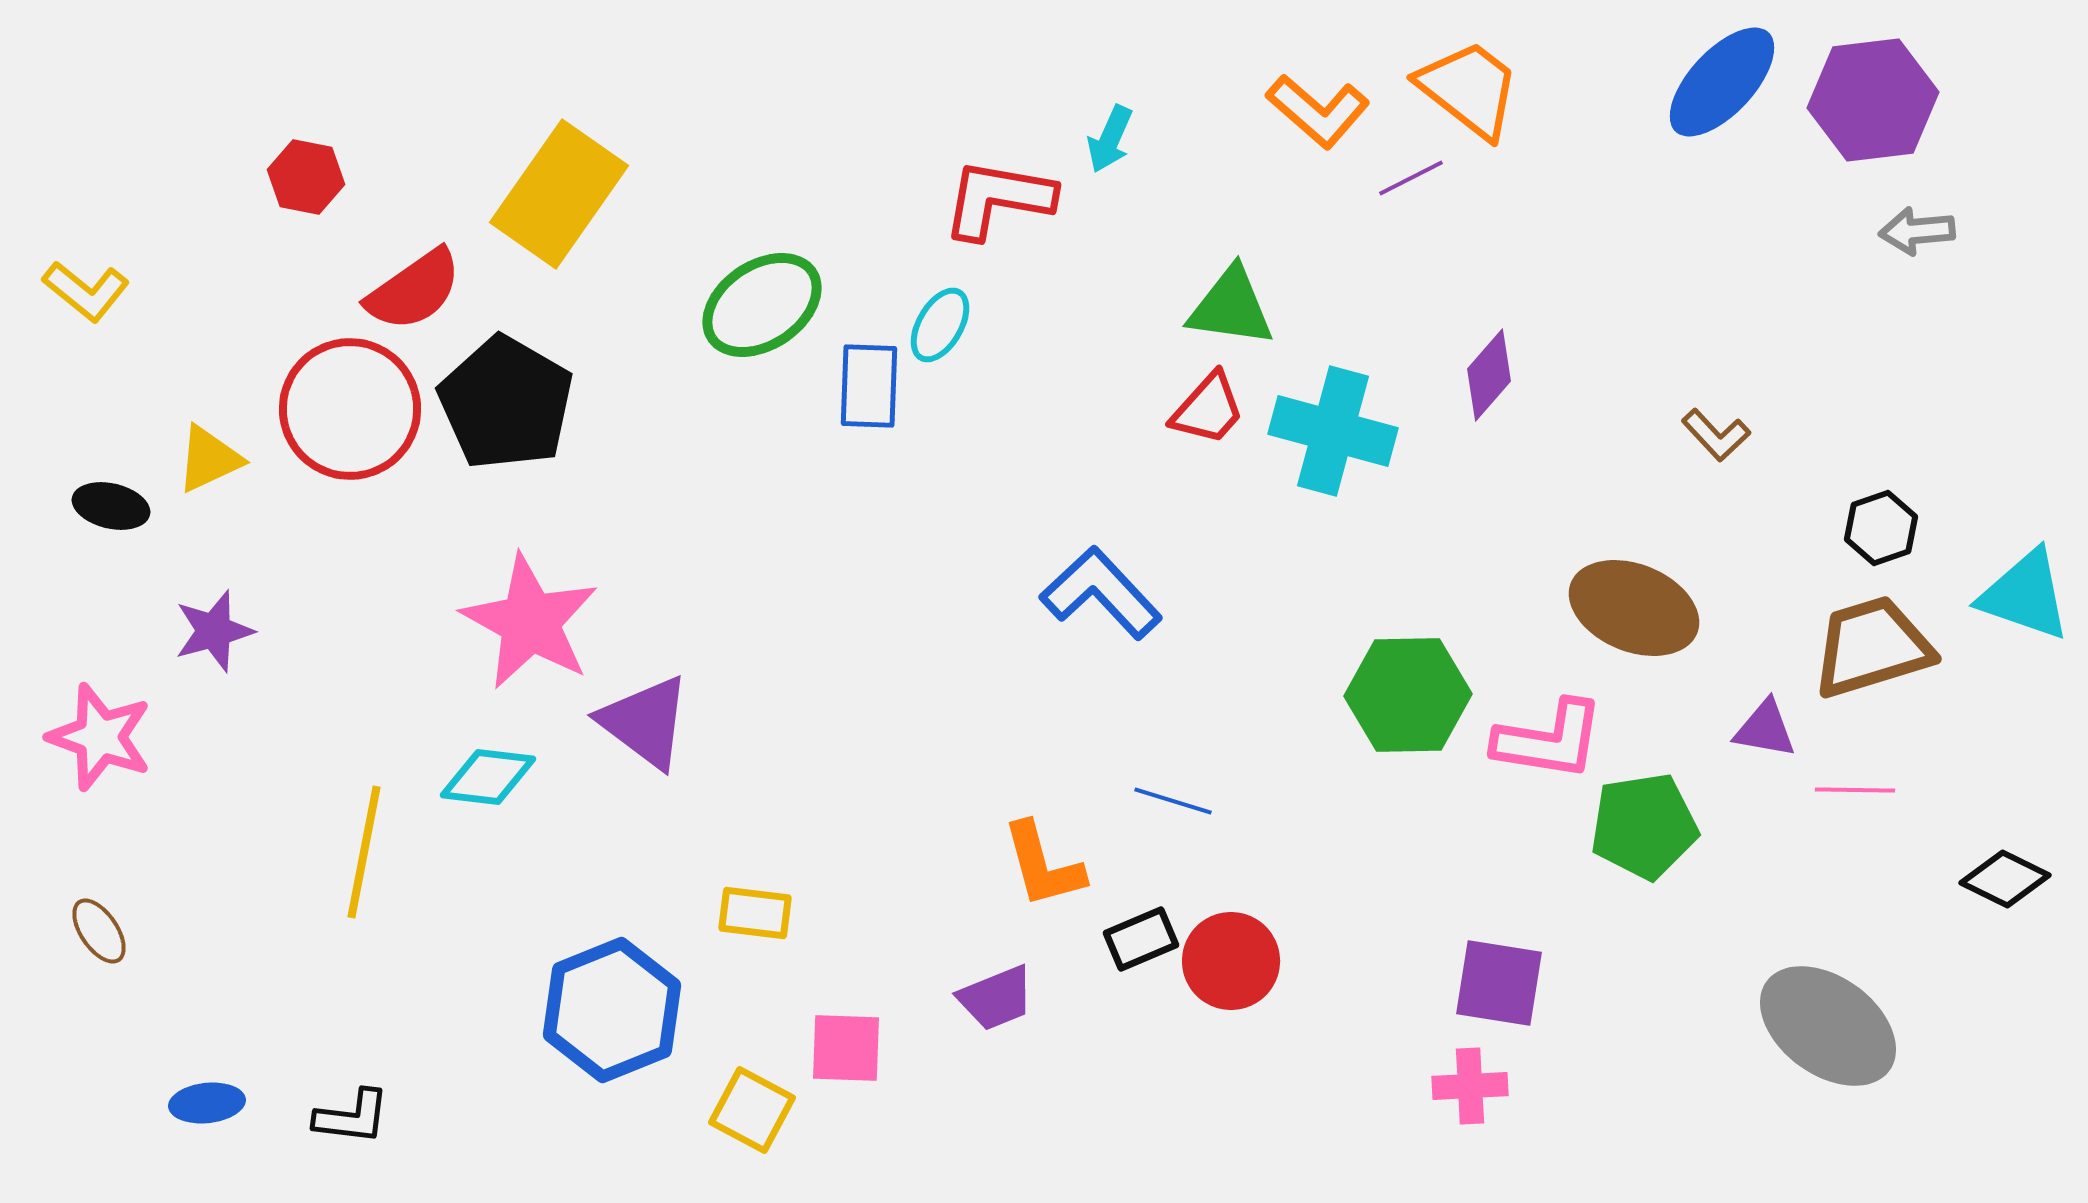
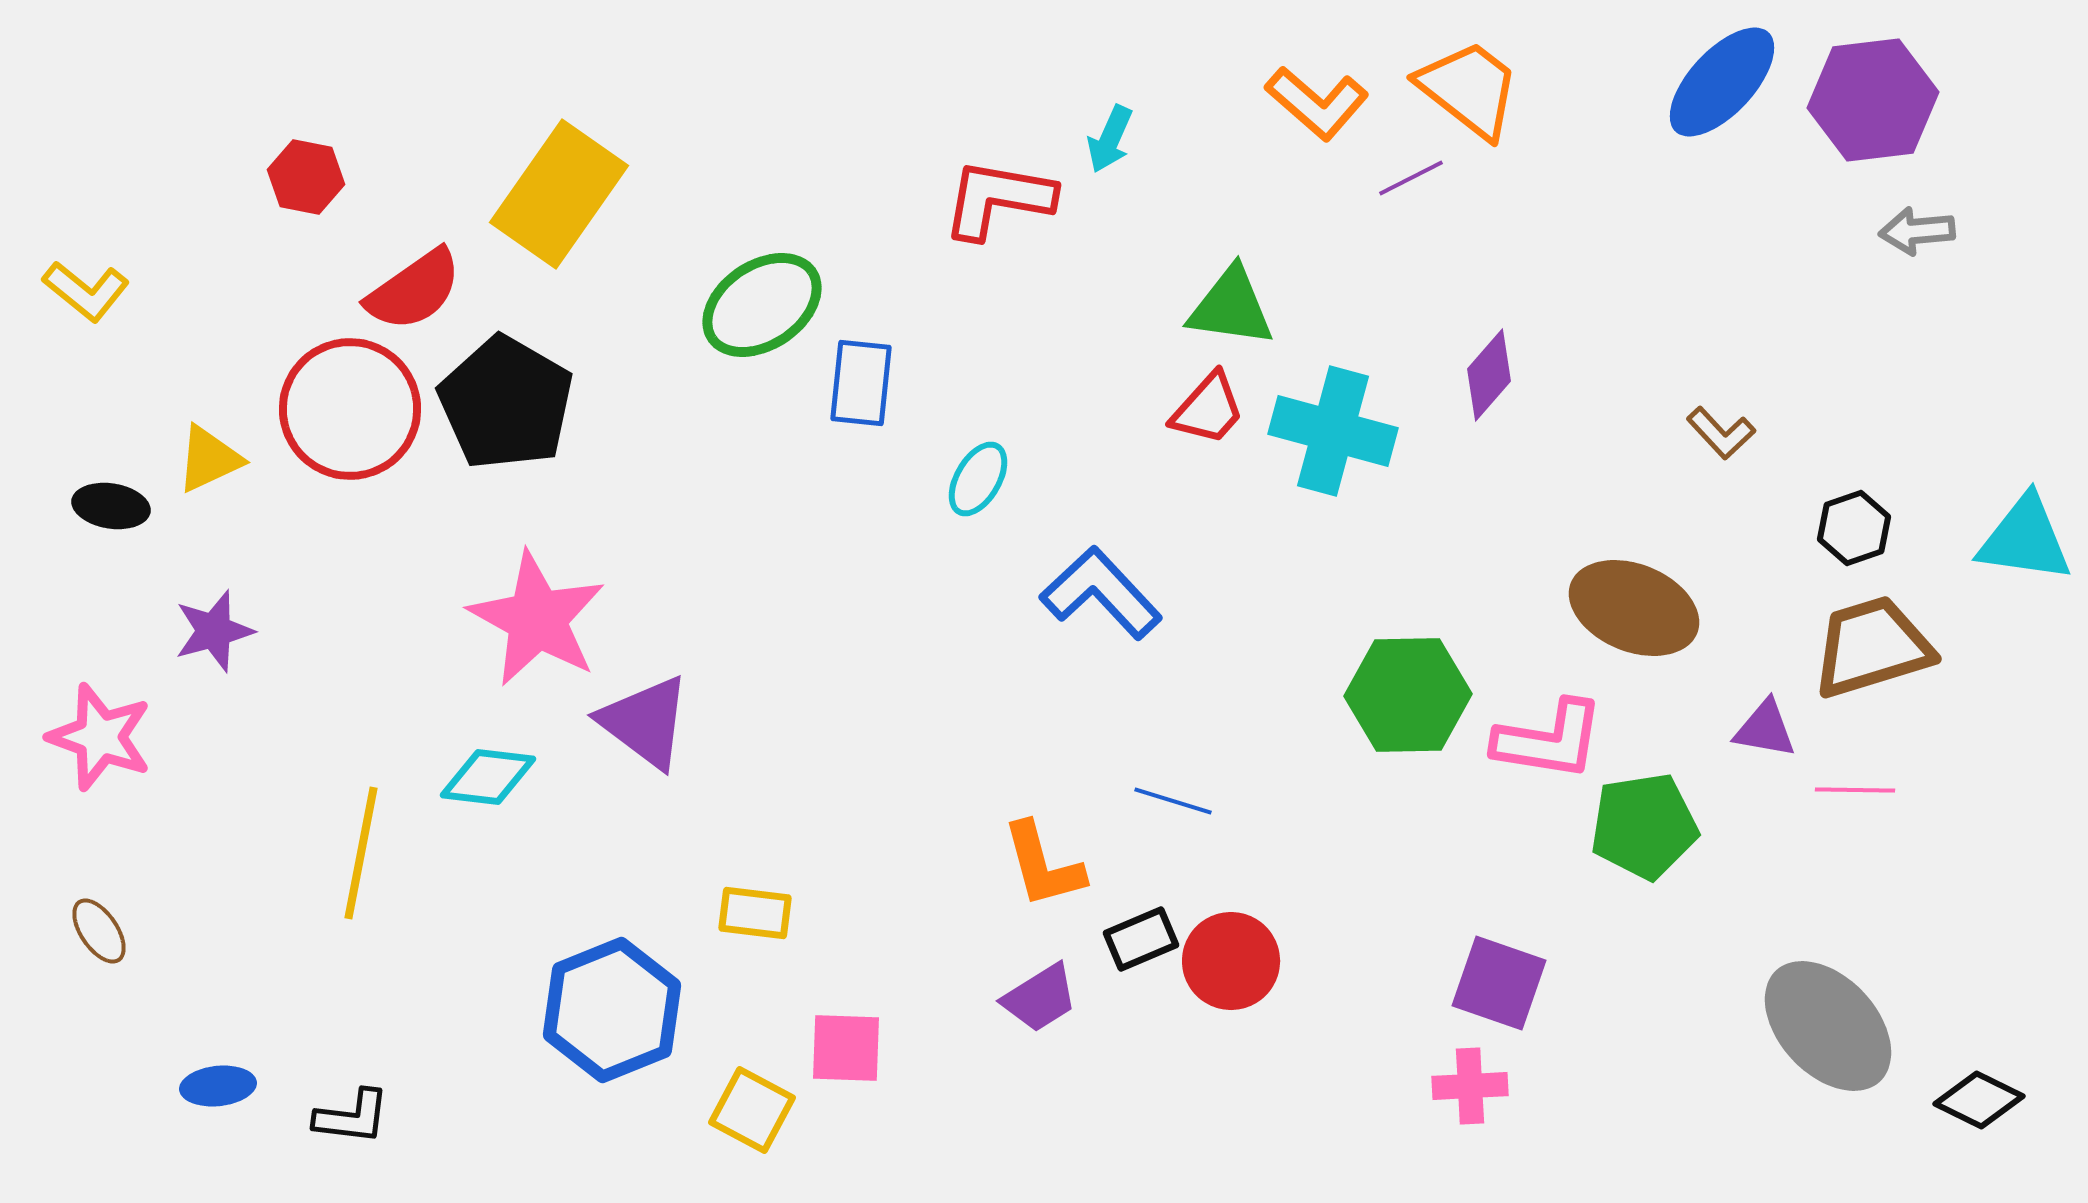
orange L-shape at (1318, 111): moved 1 px left, 8 px up
cyan ellipse at (940, 325): moved 38 px right, 154 px down
blue rectangle at (869, 386): moved 8 px left, 3 px up; rotated 4 degrees clockwise
brown L-shape at (1716, 435): moved 5 px right, 2 px up
black ellipse at (111, 506): rotated 4 degrees counterclockwise
black hexagon at (1881, 528): moved 27 px left
cyan triangle at (2025, 595): moved 56 px up; rotated 11 degrees counterclockwise
pink star at (530, 622): moved 7 px right, 3 px up
yellow line at (364, 852): moved 3 px left, 1 px down
black diamond at (2005, 879): moved 26 px left, 221 px down
purple square at (1499, 983): rotated 10 degrees clockwise
purple trapezoid at (996, 998): moved 44 px right; rotated 10 degrees counterclockwise
gray ellipse at (1828, 1026): rotated 11 degrees clockwise
blue ellipse at (207, 1103): moved 11 px right, 17 px up
